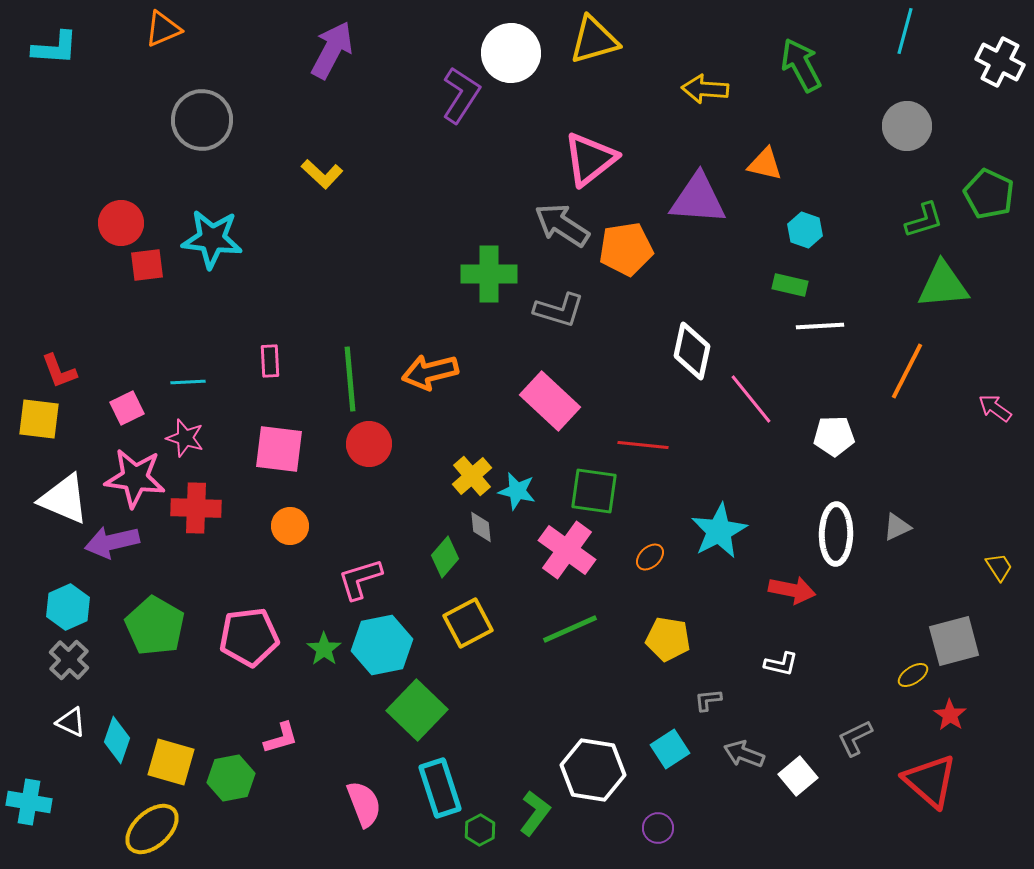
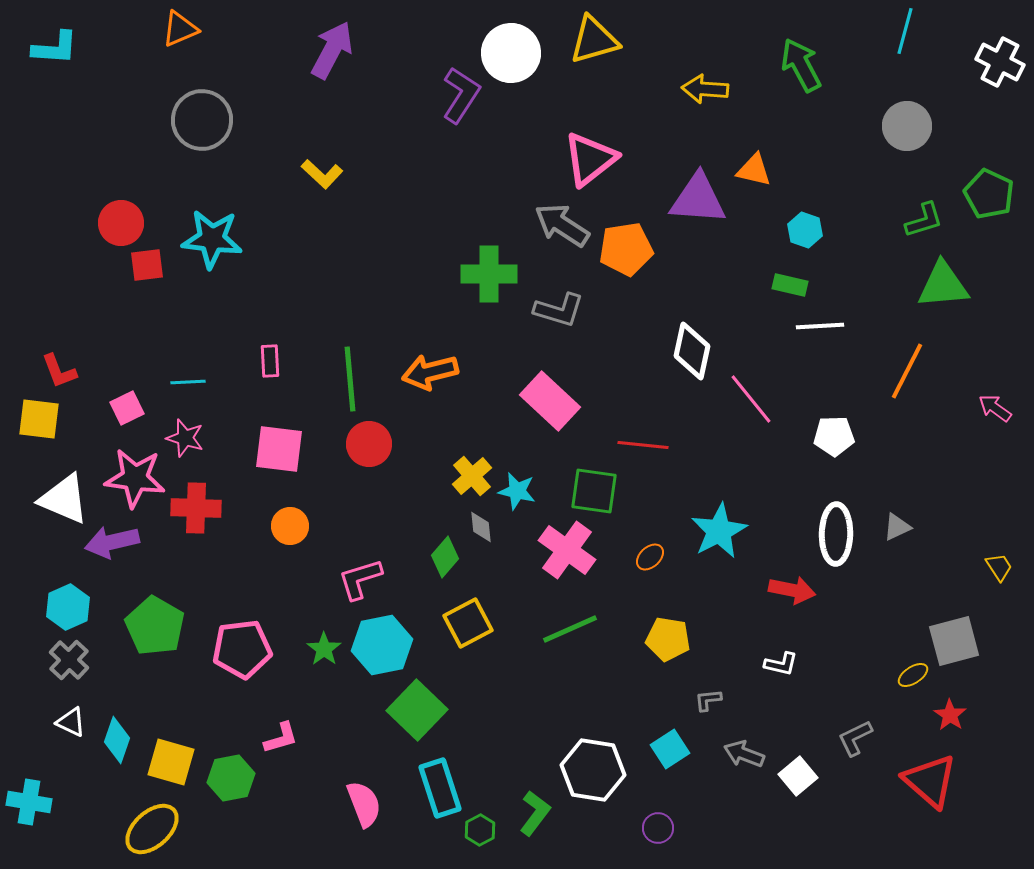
orange triangle at (163, 29): moved 17 px right
orange triangle at (765, 164): moved 11 px left, 6 px down
pink pentagon at (249, 637): moved 7 px left, 12 px down
